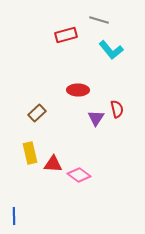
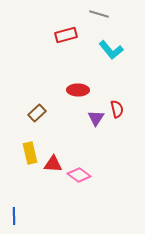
gray line: moved 6 px up
